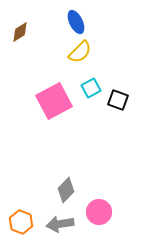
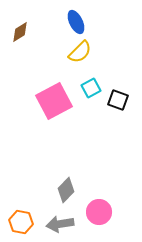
orange hexagon: rotated 10 degrees counterclockwise
